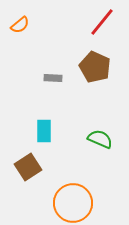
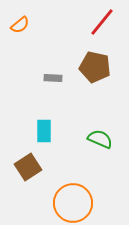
brown pentagon: rotated 12 degrees counterclockwise
